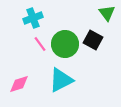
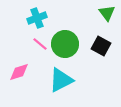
cyan cross: moved 4 px right
black square: moved 8 px right, 6 px down
pink line: rotated 14 degrees counterclockwise
pink diamond: moved 12 px up
